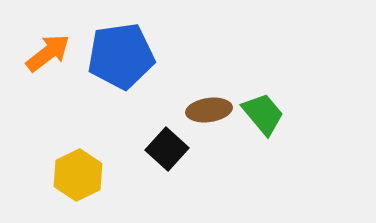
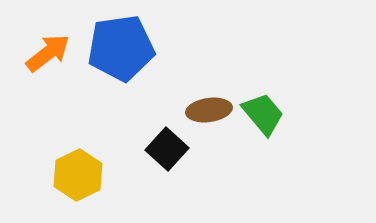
blue pentagon: moved 8 px up
